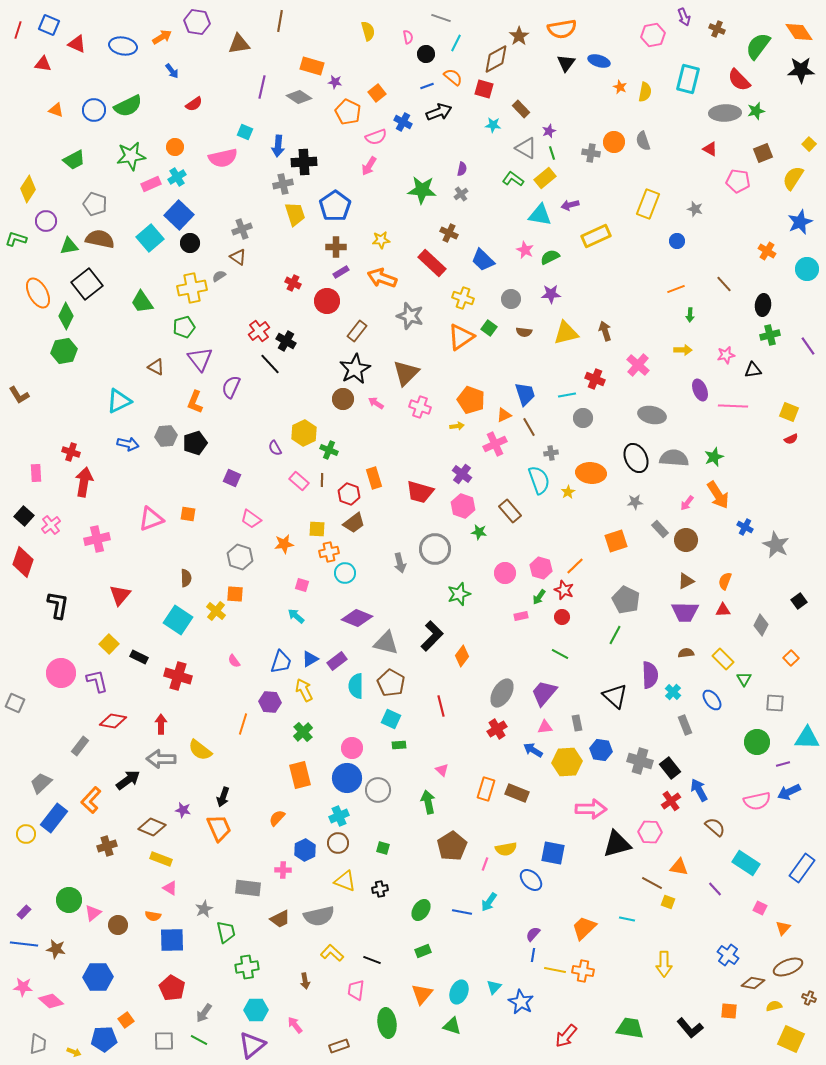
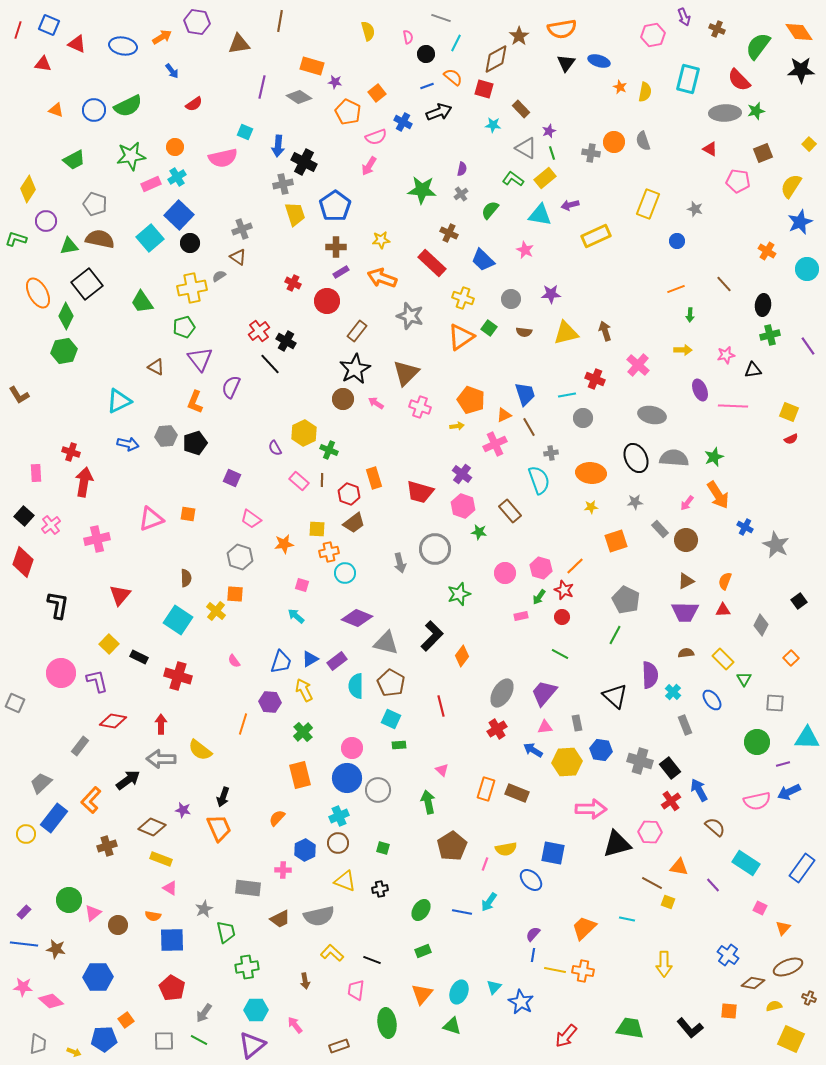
black cross at (304, 162): rotated 30 degrees clockwise
yellow semicircle at (793, 178): moved 2 px left, 8 px down
green semicircle at (550, 257): moved 60 px left, 47 px up; rotated 24 degrees counterclockwise
yellow star at (568, 492): moved 23 px right, 15 px down; rotated 24 degrees clockwise
purple line at (715, 889): moved 2 px left, 4 px up
